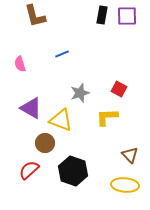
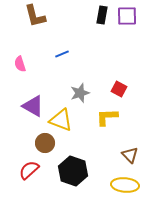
purple triangle: moved 2 px right, 2 px up
